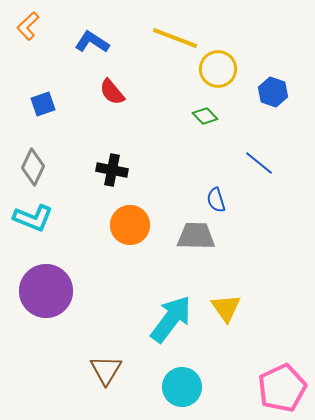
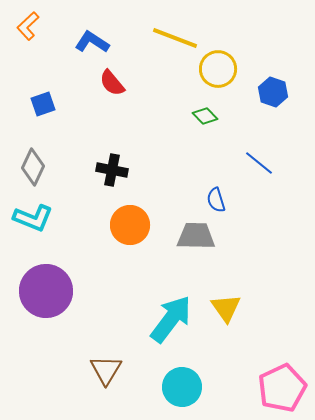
red semicircle: moved 9 px up
